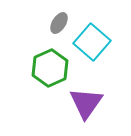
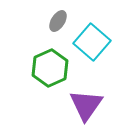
gray ellipse: moved 1 px left, 2 px up
purple triangle: moved 2 px down
